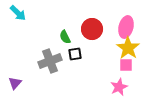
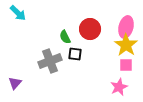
red circle: moved 2 px left
yellow star: moved 2 px left, 3 px up
black square: rotated 16 degrees clockwise
